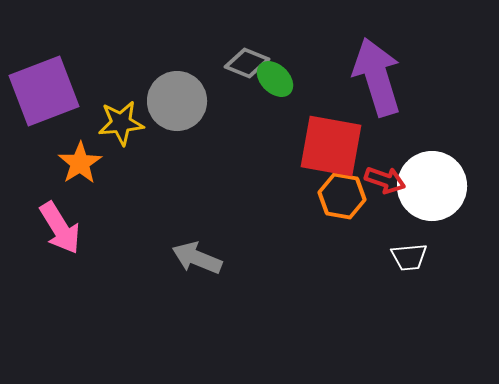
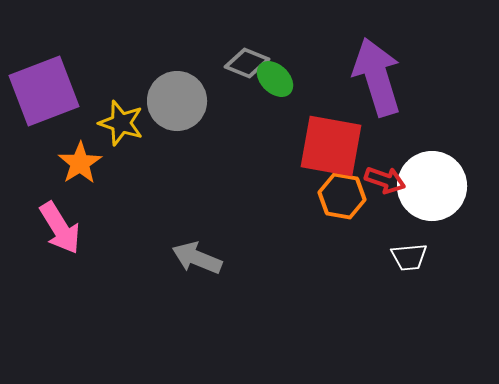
yellow star: rotated 24 degrees clockwise
